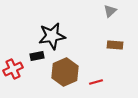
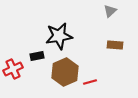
black star: moved 7 px right
red line: moved 6 px left
